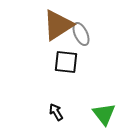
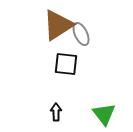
black square: moved 2 px down
black arrow: rotated 30 degrees clockwise
